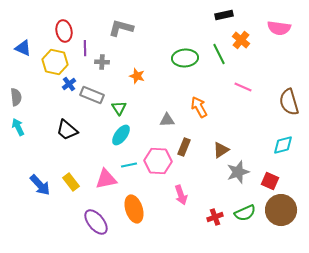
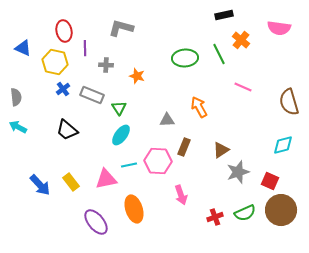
gray cross: moved 4 px right, 3 px down
blue cross: moved 6 px left, 5 px down
cyan arrow: rotated 36 degrees counterclockwise
